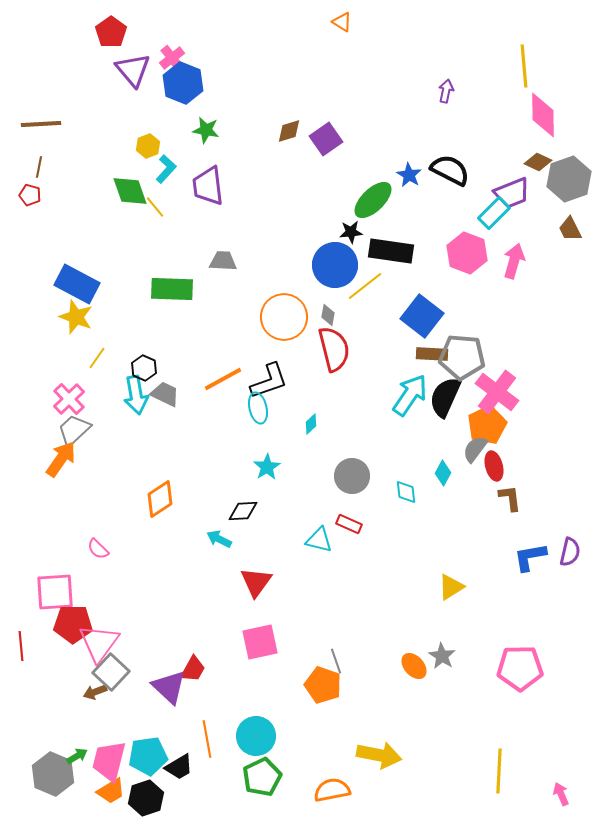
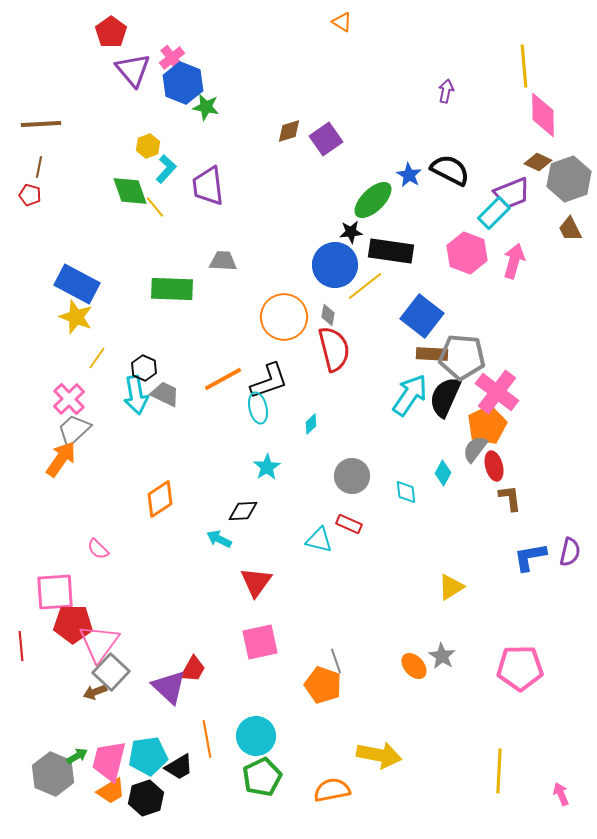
green star at (206, 130): moved 23 px up
